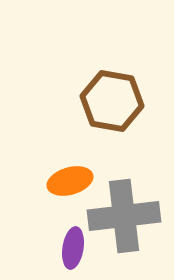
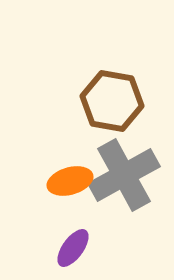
gray cross: moved 41 px up; rotated 22 degrees counterclockwise
purple ellipse: rotated 27 degrees clockwise
